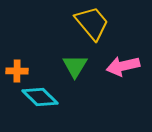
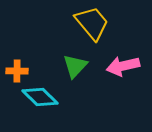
green triangle: rotated 12 degrees clockwise
